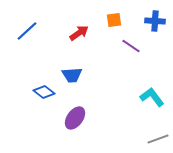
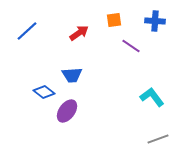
purple ellipse: moved 8 px left, 7 px up
